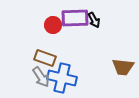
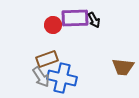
brown rectangle: moved 2 px right, 1 px down; rotated 40 degrees counterclockwise
